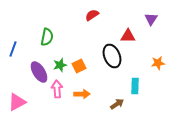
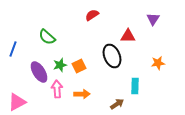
purple triangle: moved 2 px right
green semicircle: rotated 120 degrees clockwise
